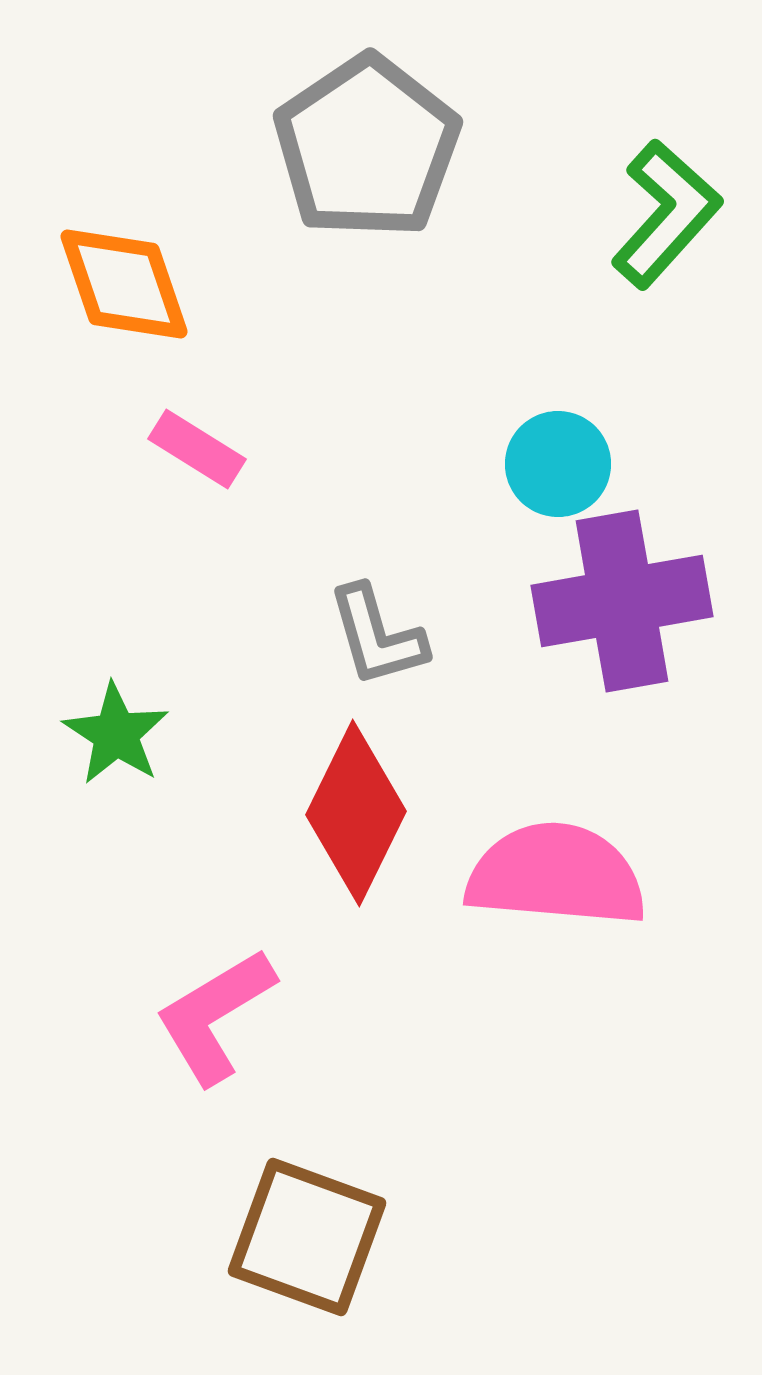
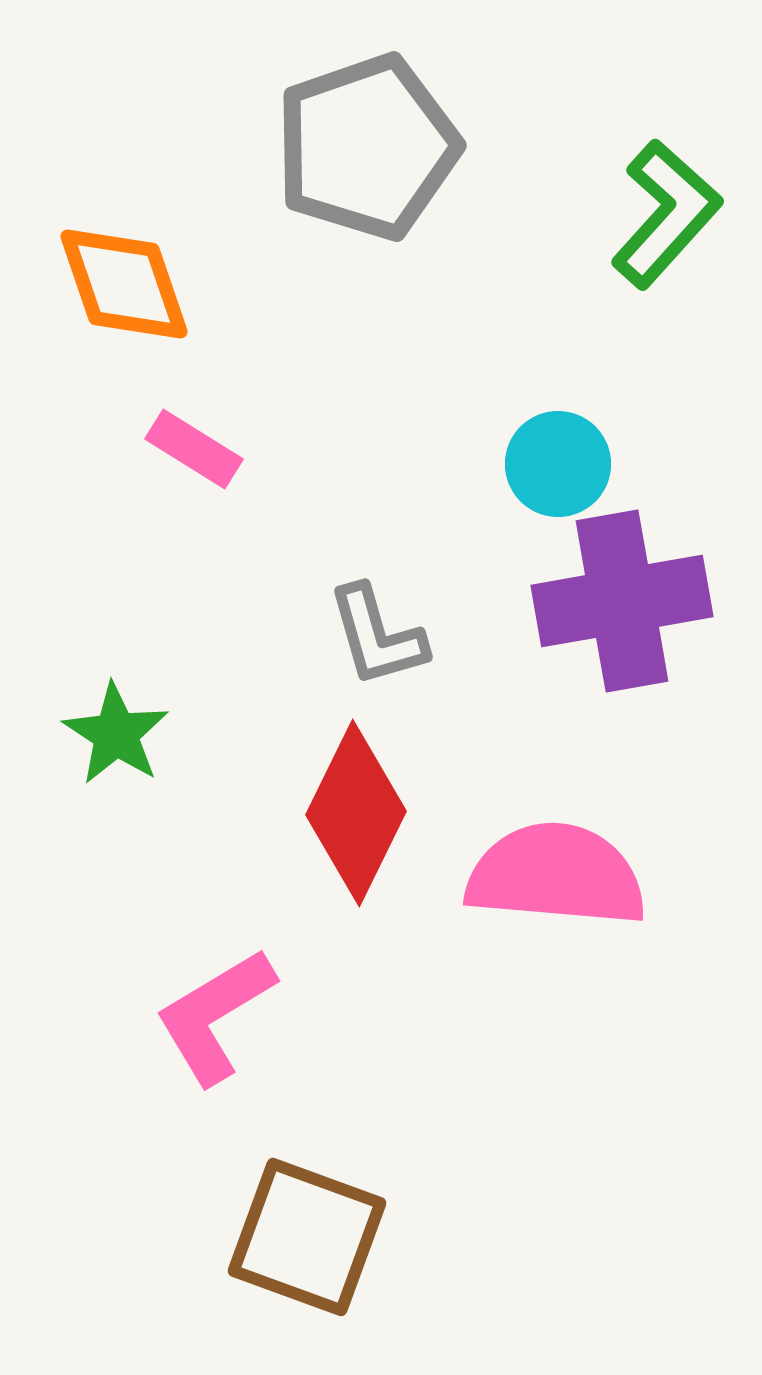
gray pentagon: rotated 15 degrees clockwise
pink rectangle: moved 3 px left
